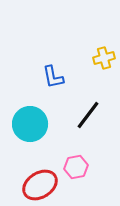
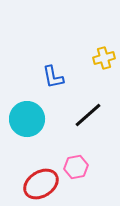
black line: rotated 12 degrees clockwise
cyan circle: moved 3 px left, 5 px up
red ellipse: moved 1 px right, 1 px up
